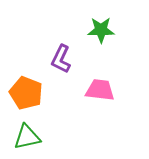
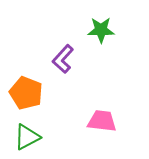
purple L-shape: moved 2 px right; rotated 16 degrees clockwise
pink trapezoid: moved 2 px right, 31 px down
green triangle: rotated 16 degrees counterclockwise
